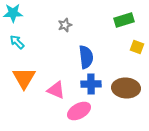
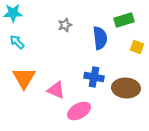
blue semicircle: moved 14 px right, 19 px up
blue cross: moved 3 px right, 7 px up; rotated 12 degrees clockwise
